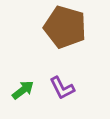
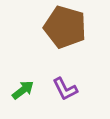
purple L-shape: moved 3 px right, 1 px down
